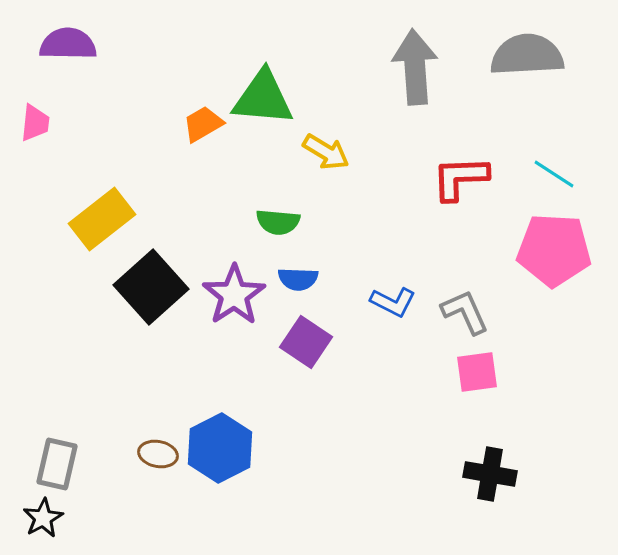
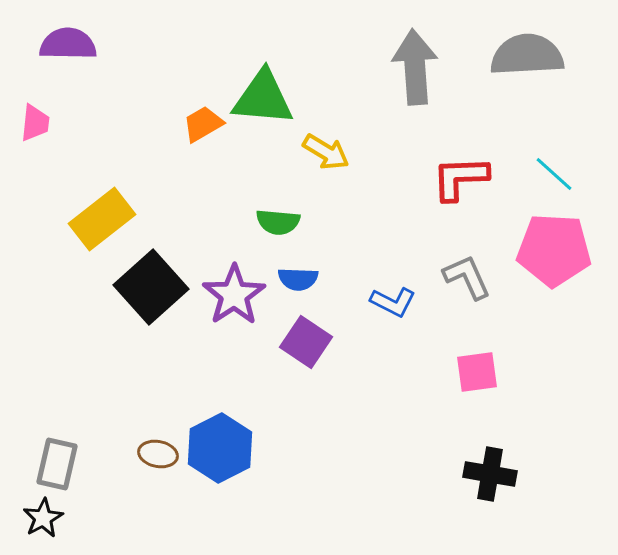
cyan line: rotated 9 degrees clockwise
gray L-shape: moved 2 px right, 35 px up
